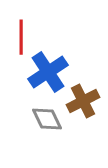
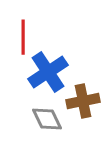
red line: moved 2 px right
brown cross: rotated 16 degrees clockwise
